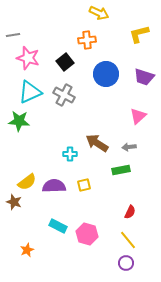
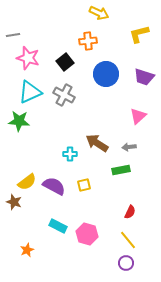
orange cross: moved 1 px right, 1 px down
purple semicircle: rotated 30 degrees clockwise
